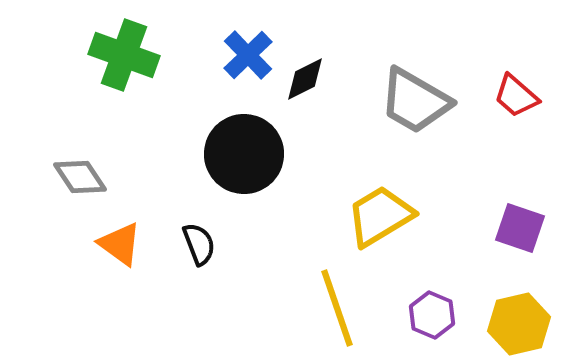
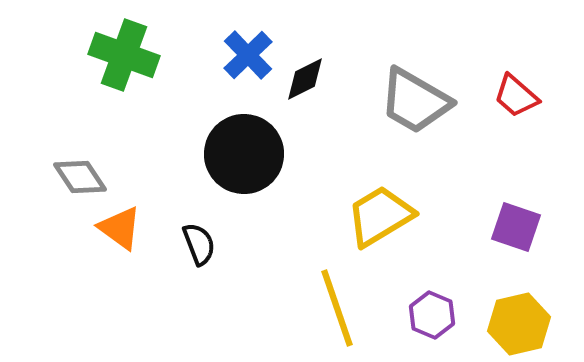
purple square: moved 4 px left, 1 px up
orange triangle: moved 16 px up
